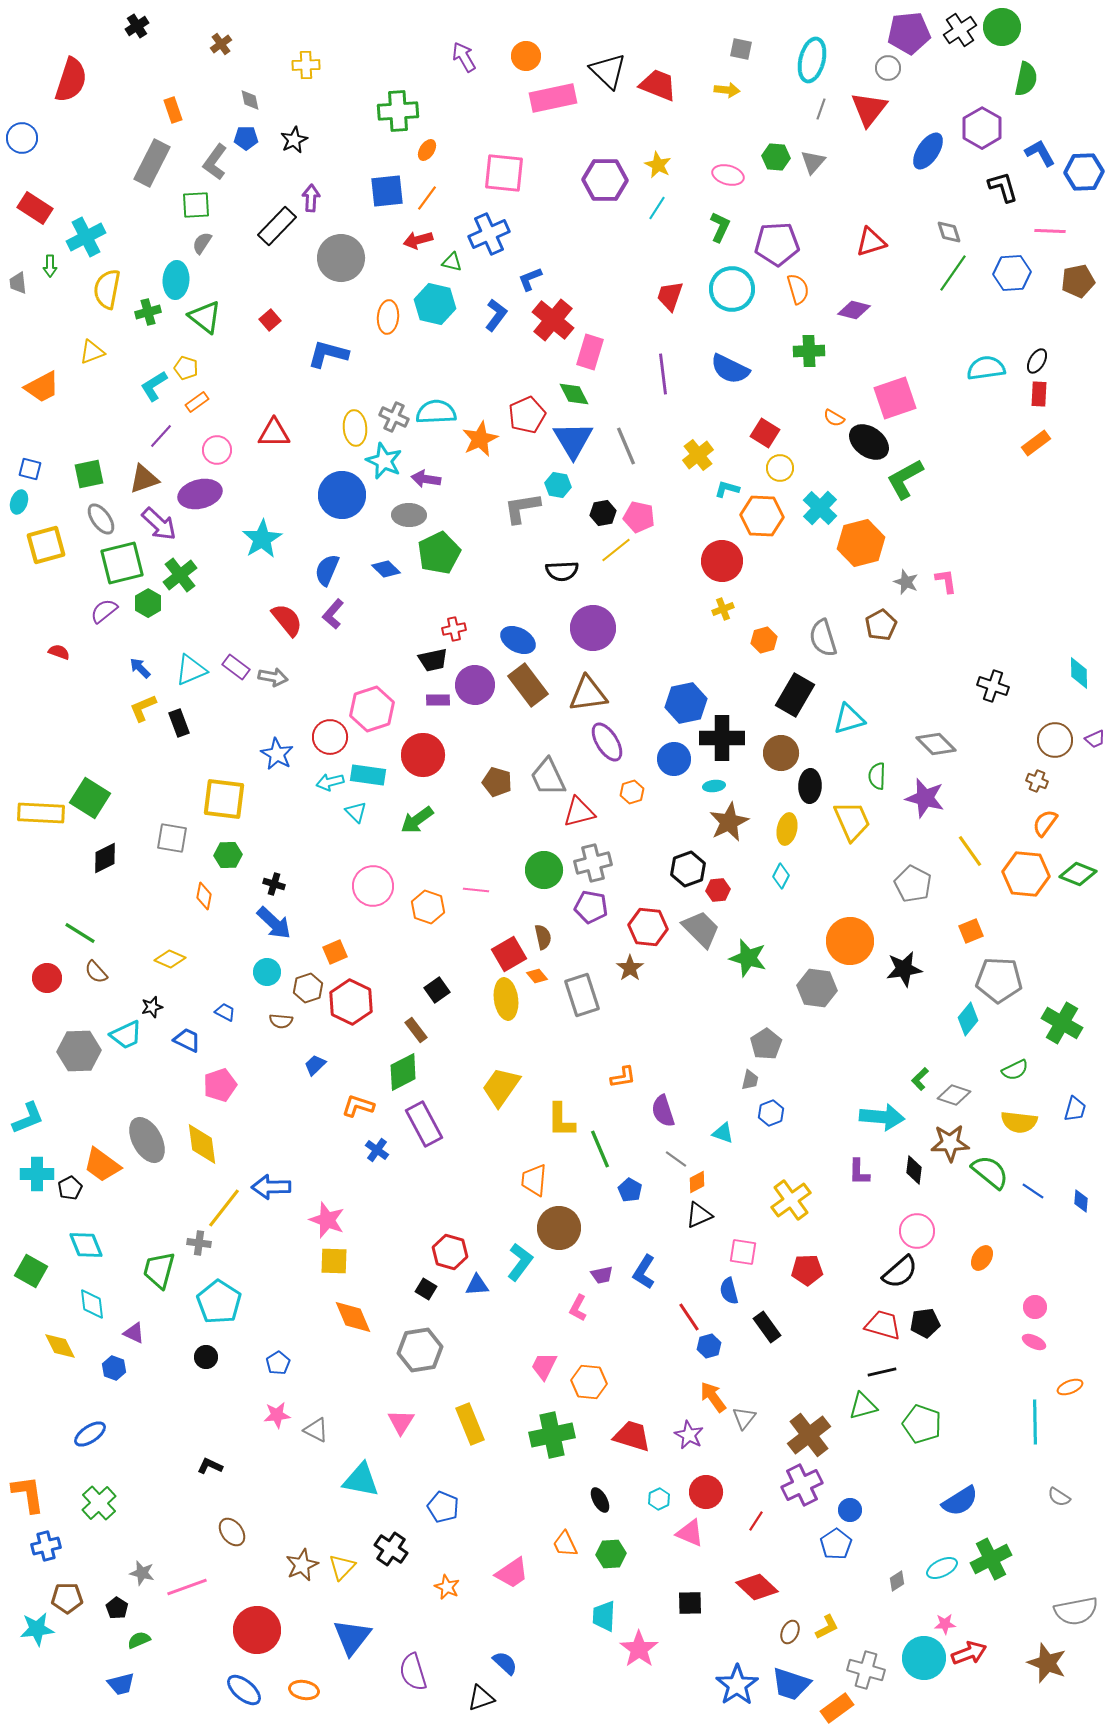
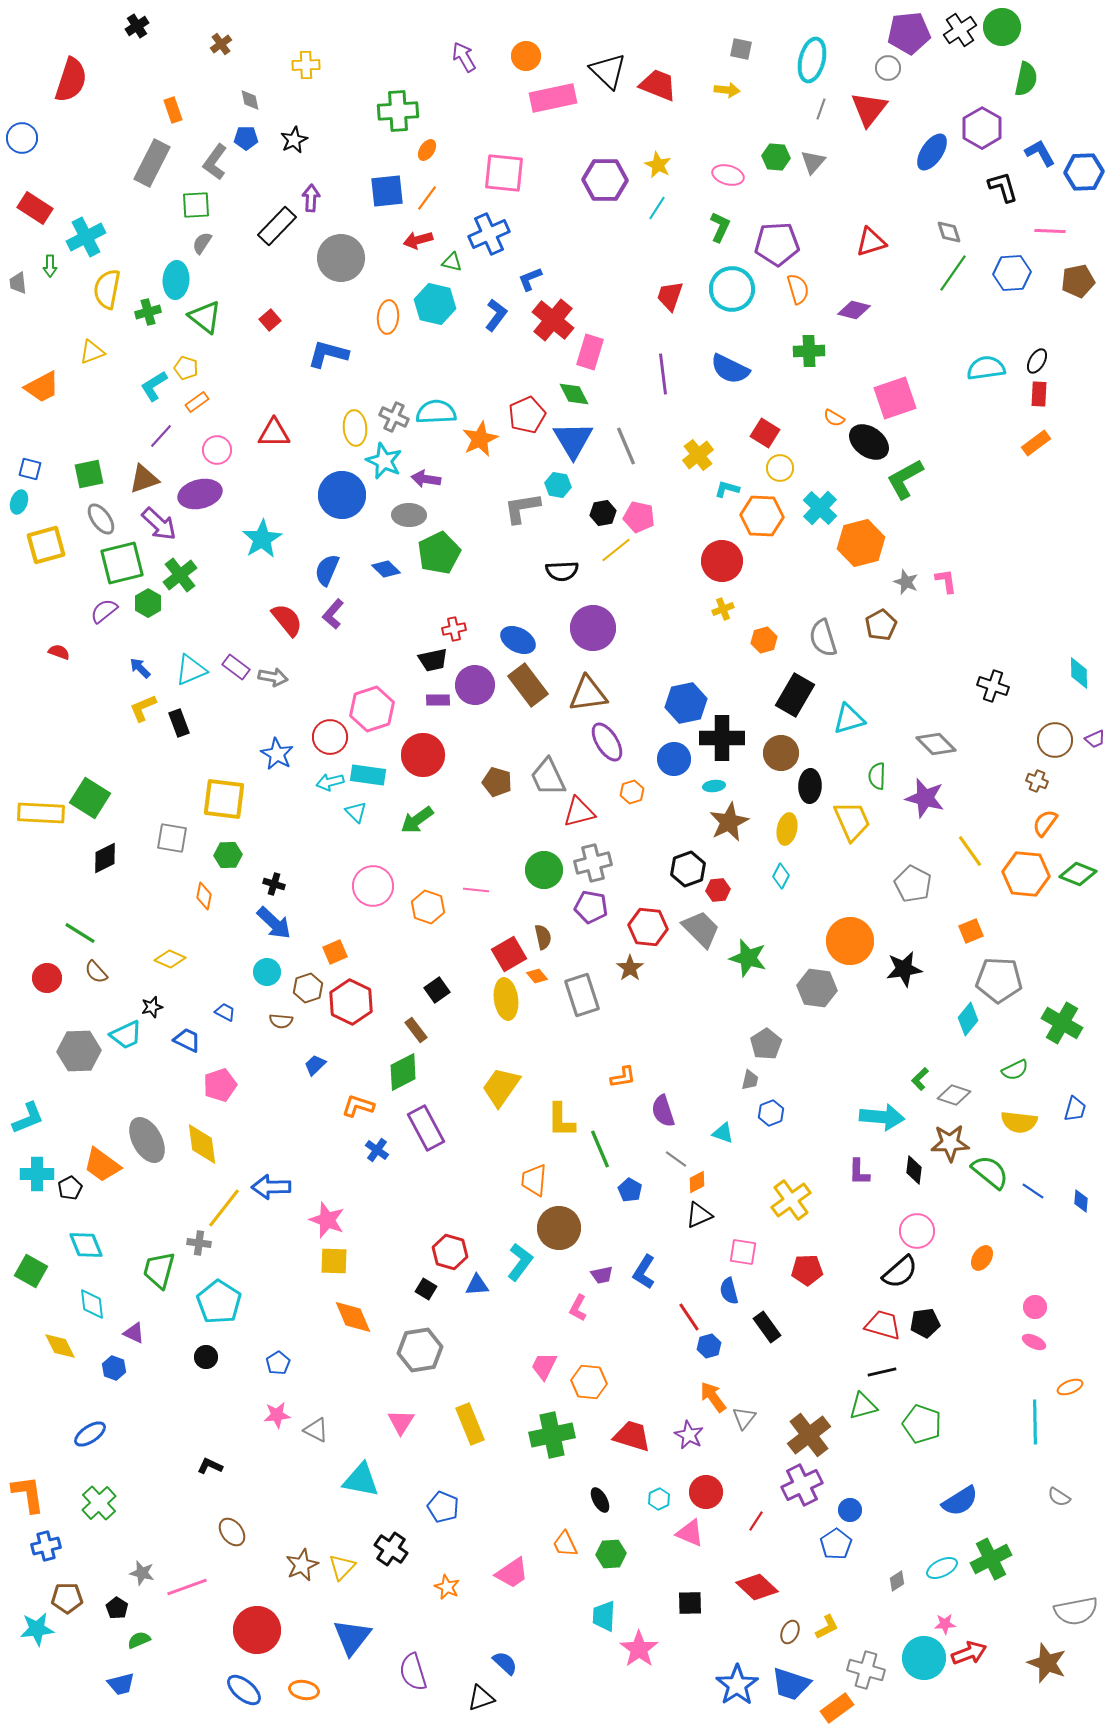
blue ellipse at (928, 151): moved 4 px right, 1 px down
purple rectangle at (424, 1124): moved 2 px right, 4 px down
